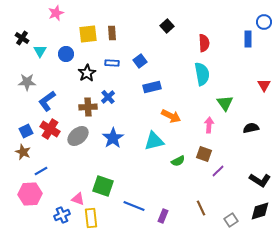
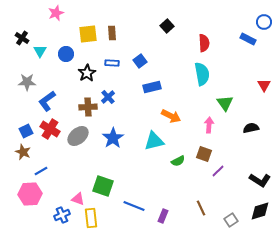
blue rectangle at (248, 39): rotated 63 degrees counterclockwise
